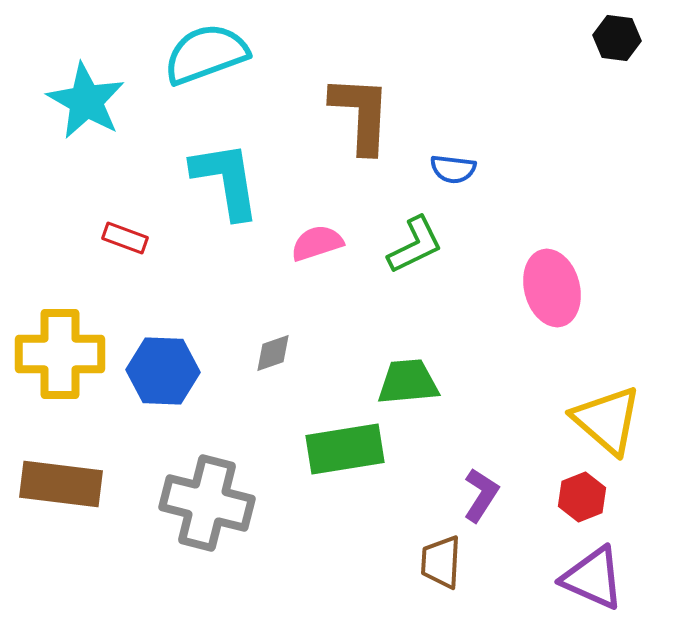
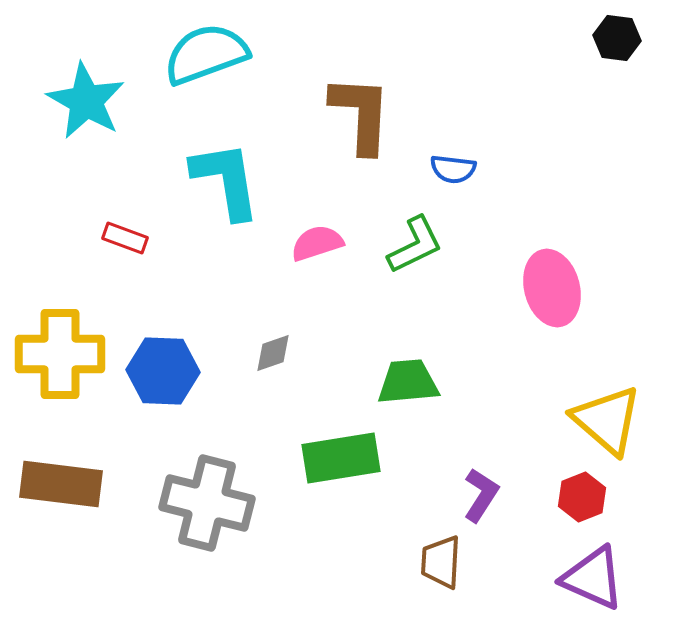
green rectangle: moved 4 px left, 9 px down
